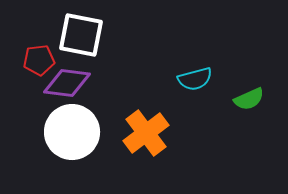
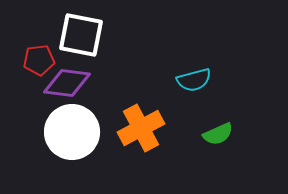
cyan semicircle: moved 1 px left, 1 px down
green semicircle: moved 31 px left, 35 px down
orange cross: moved 5 px left, 5 px up; rotated 9 degrees clockwise
